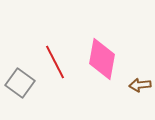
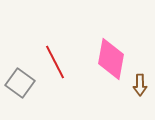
pink diamond: moved 9 px right
brown arrow: rotated 85 degrees counterclockwise
